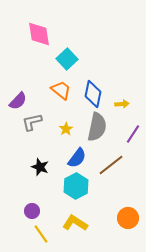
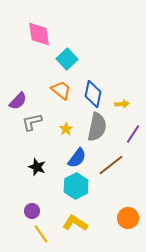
black star: moved 3 px left
